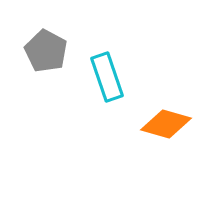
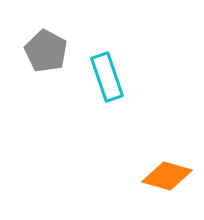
orange diamond: moved 1 px right, 52 px down
